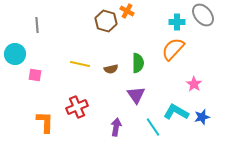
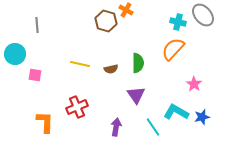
orange cross: moved 1 px left, 1 px up
cyan cross: moved 1 px right; rotated 14 degrees clockwise
